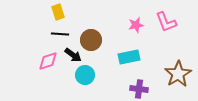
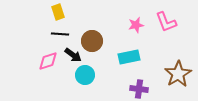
brown circle: moved 1 px right, 1 px down
